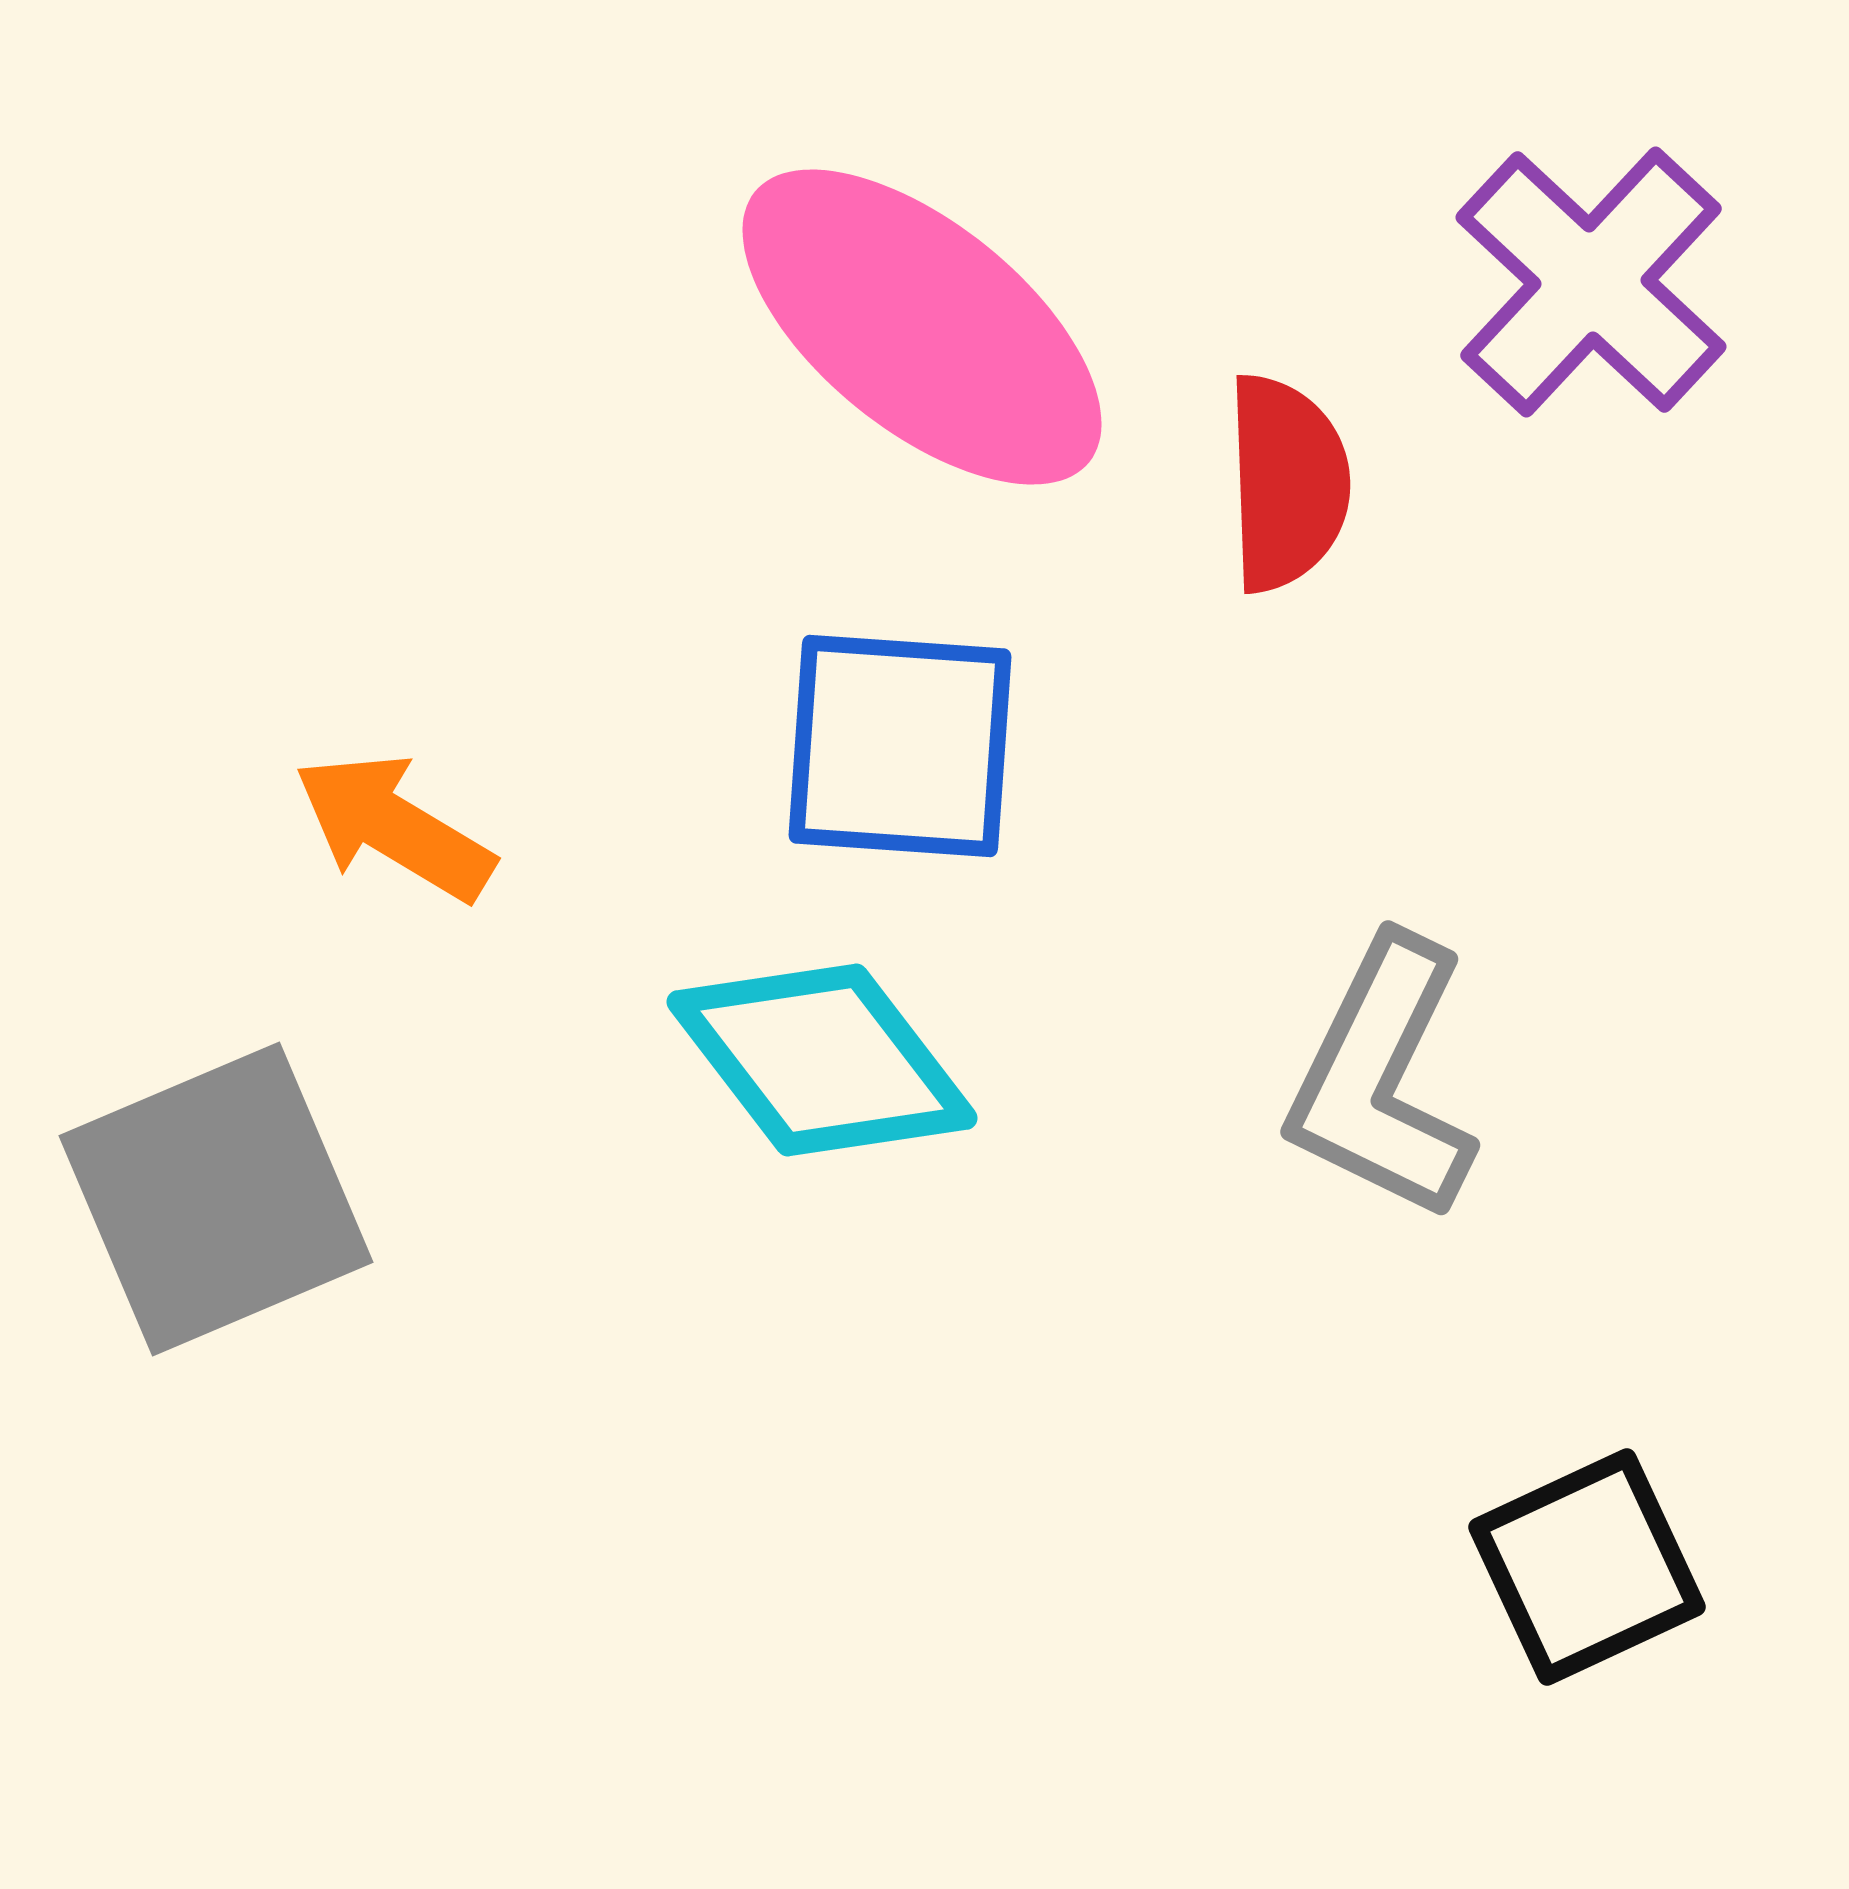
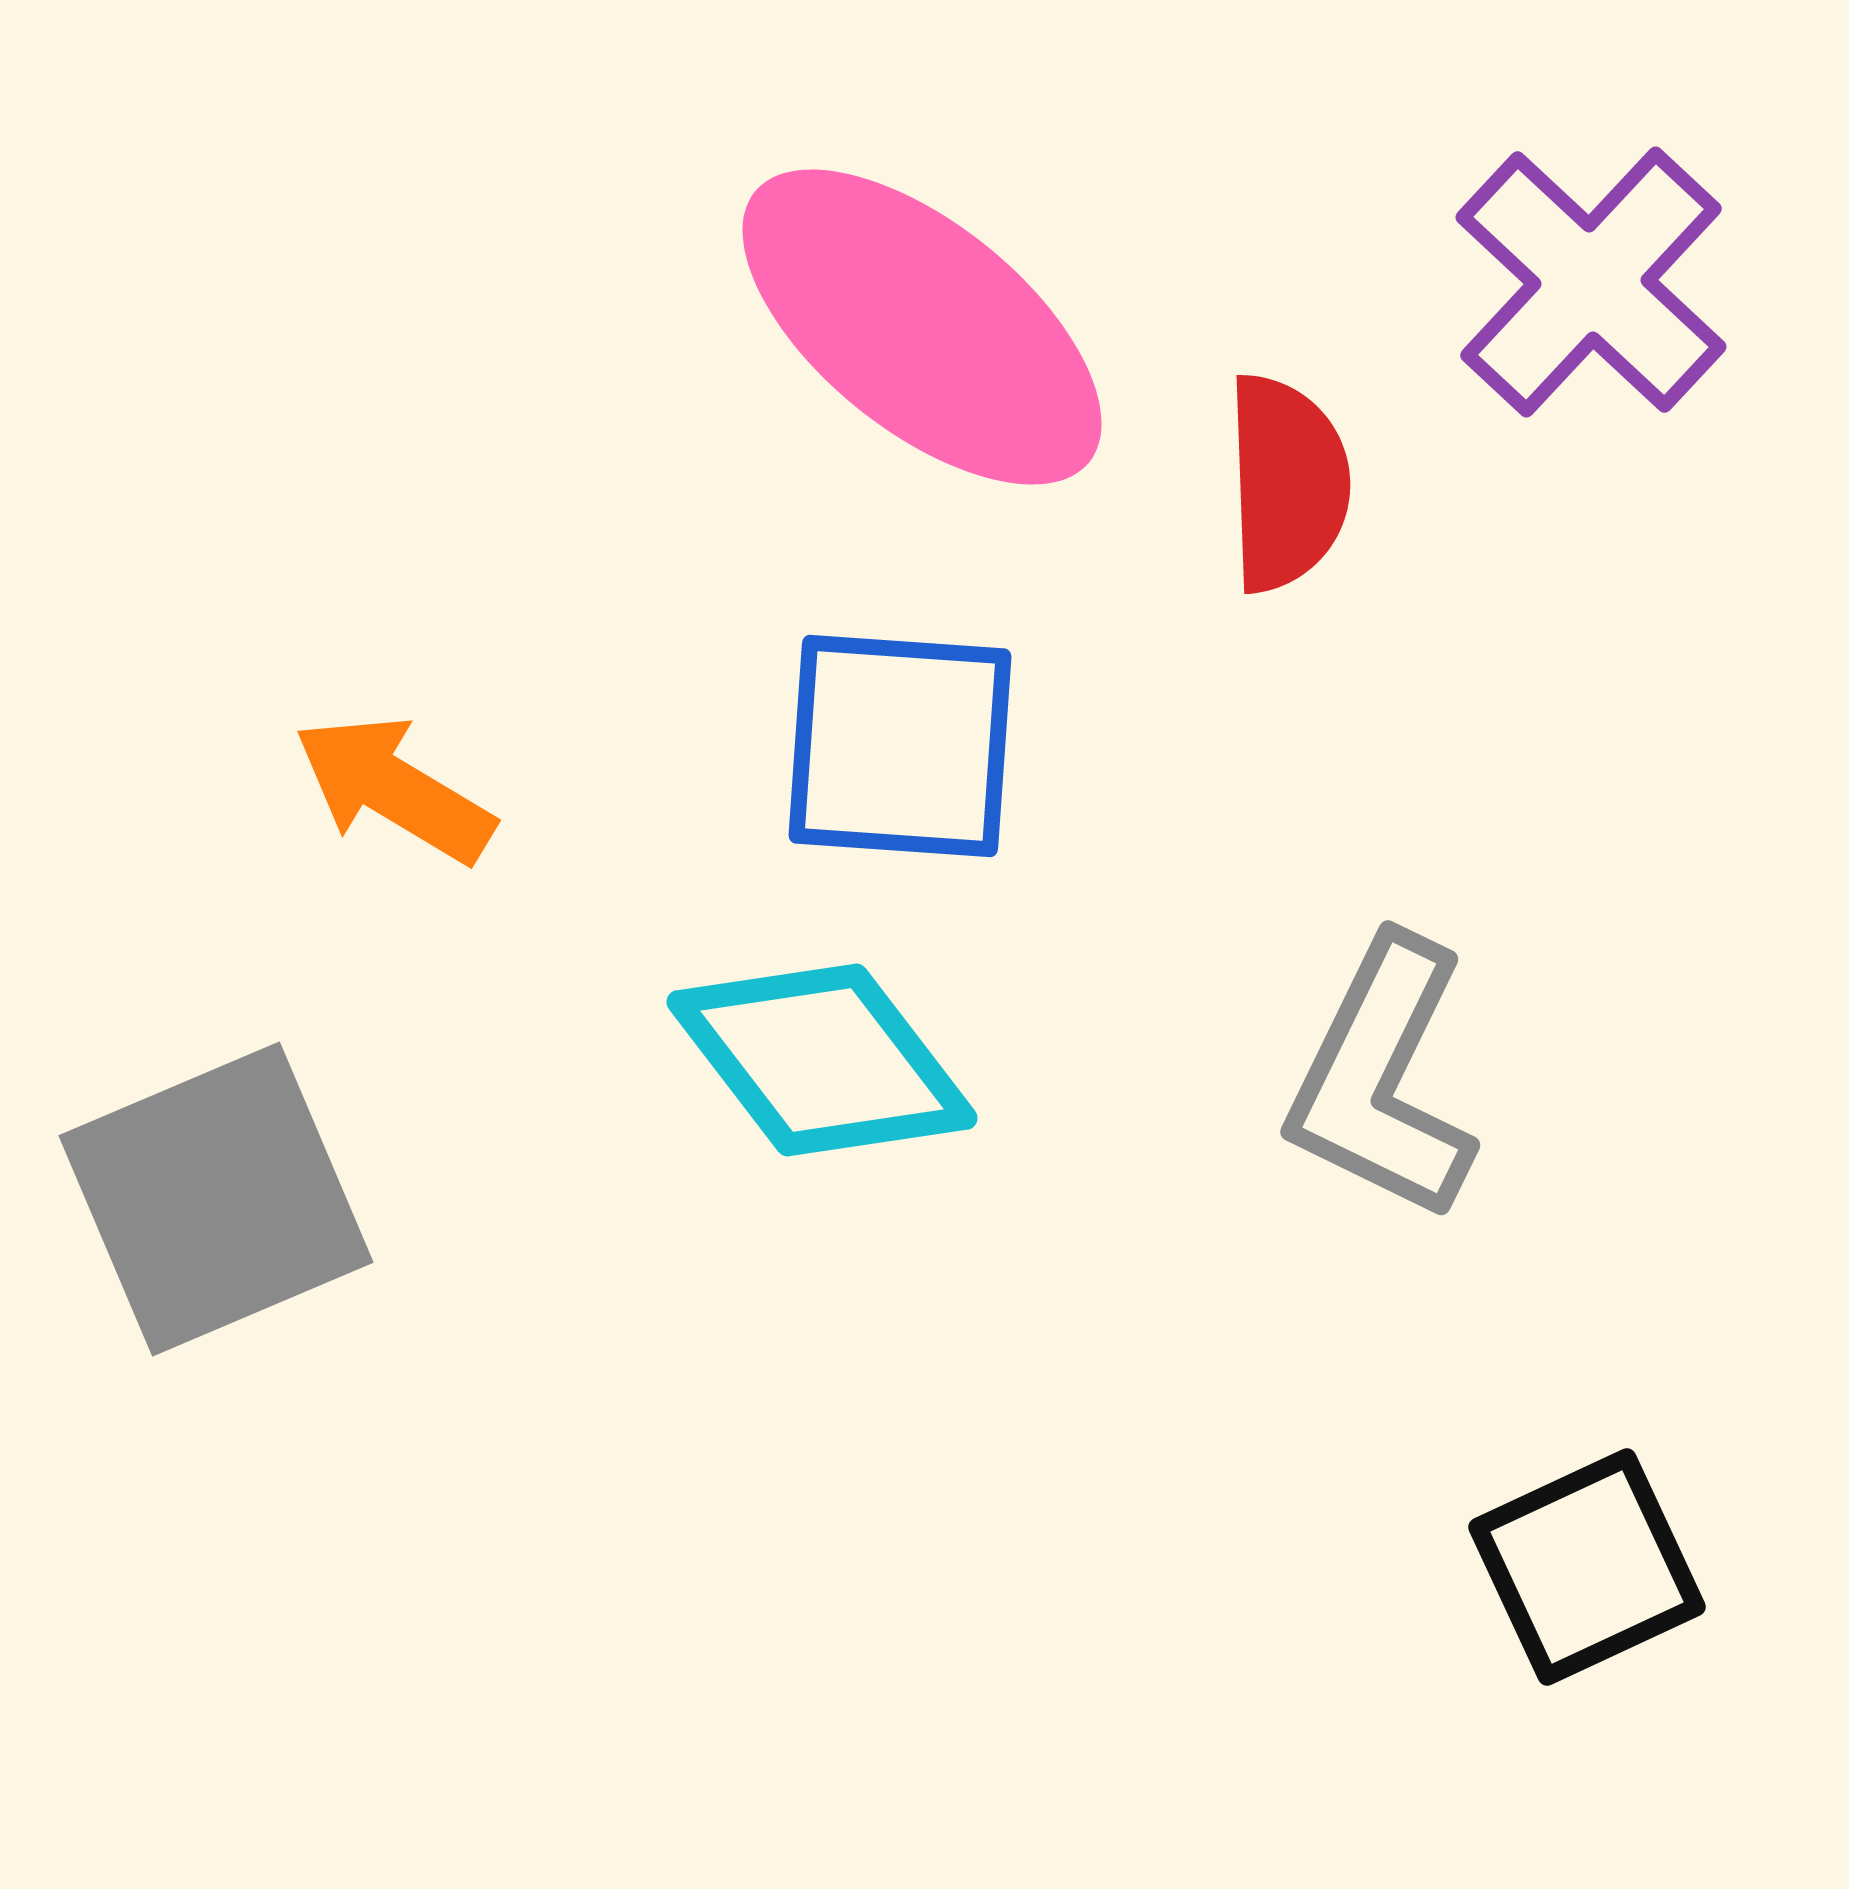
orange arrow: moved 38 px up
